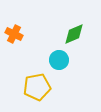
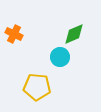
cyan circle: moved 1 px right, 3 px up
yellow pentagon: rotated 16 degrees clockwise
